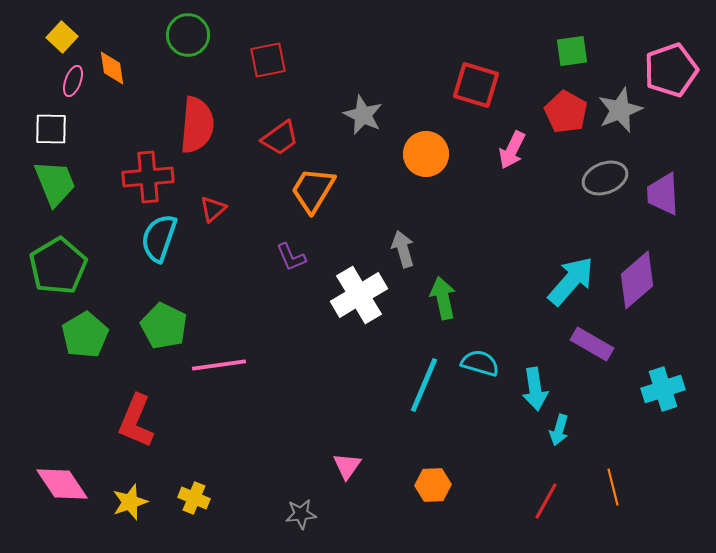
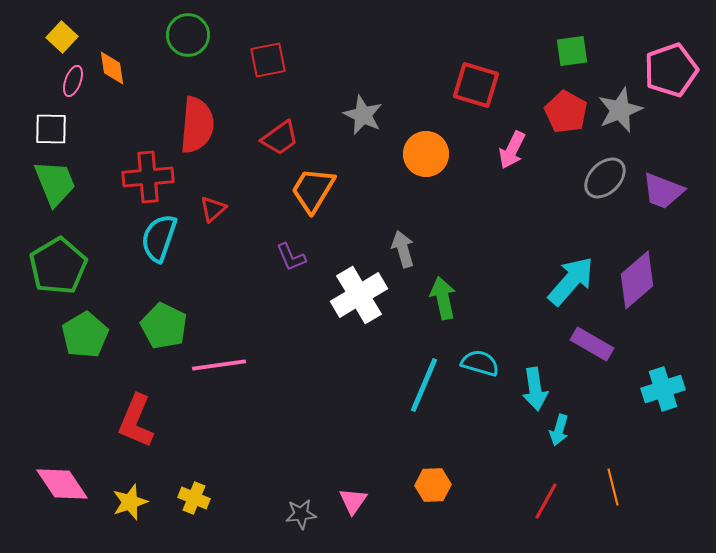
gray ellipse at (605, 178): rotated 24 degrees counterclockwise
purple trapezoid at (663, 194): moved 3 px up; rotated 66 degrees counterclockwise
pink triangle at (347, 466): moved 6 px right, 35 px down
